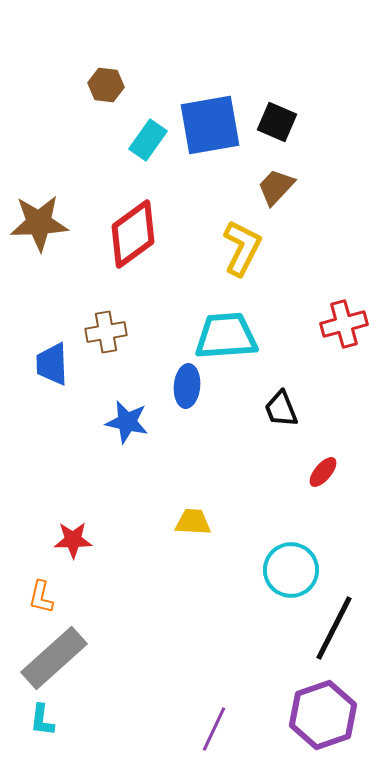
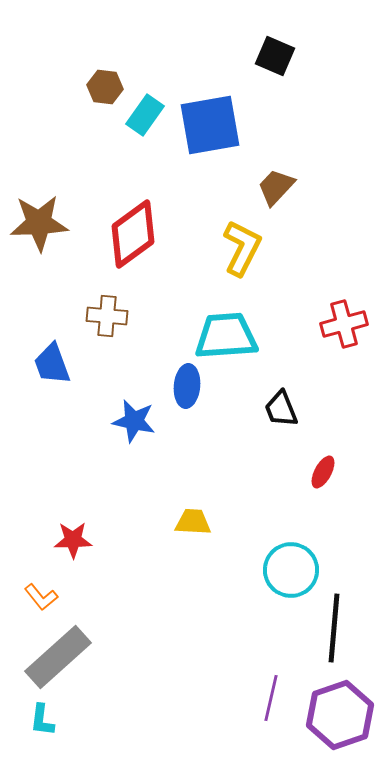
brown hexagon: moved 1 px left, 2 px down
black square: moved 2 px left, 66 px up
cyan rectangle: moved 3 px left, 25 px up
brown cross: moved 1 px right, 16 px up; rotated 15 degrees clockwise
blue trapezoid: rotated 18 degrees counterclockwise
blue star: moved 7 px right, 1 px up
red ellipse: rotated 12 degrees counterclockwise
orange L-shape: rotated 52 degrees counterclockwise
black line: rotated 22 degrees counterclockwise
gray rectangle: moved 4 px right, 1 px up
purple hexagon: moved 17 px right
purple line: moved 57 px right, 31 px up; rotated 12 degrees counterclockwise
